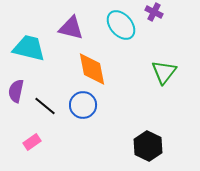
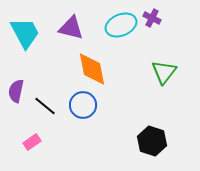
purple cross: moved 2 px left, 6 px down
cyan ellipse: rotated 72 degrees counterclockwise
cyan trapezoid: moved 4 px left, 15 px up; rotated 48 degrees clockwise
black hexagon: moved 4 px right, 5 px up; rotated 8 degrees counterclockwise
